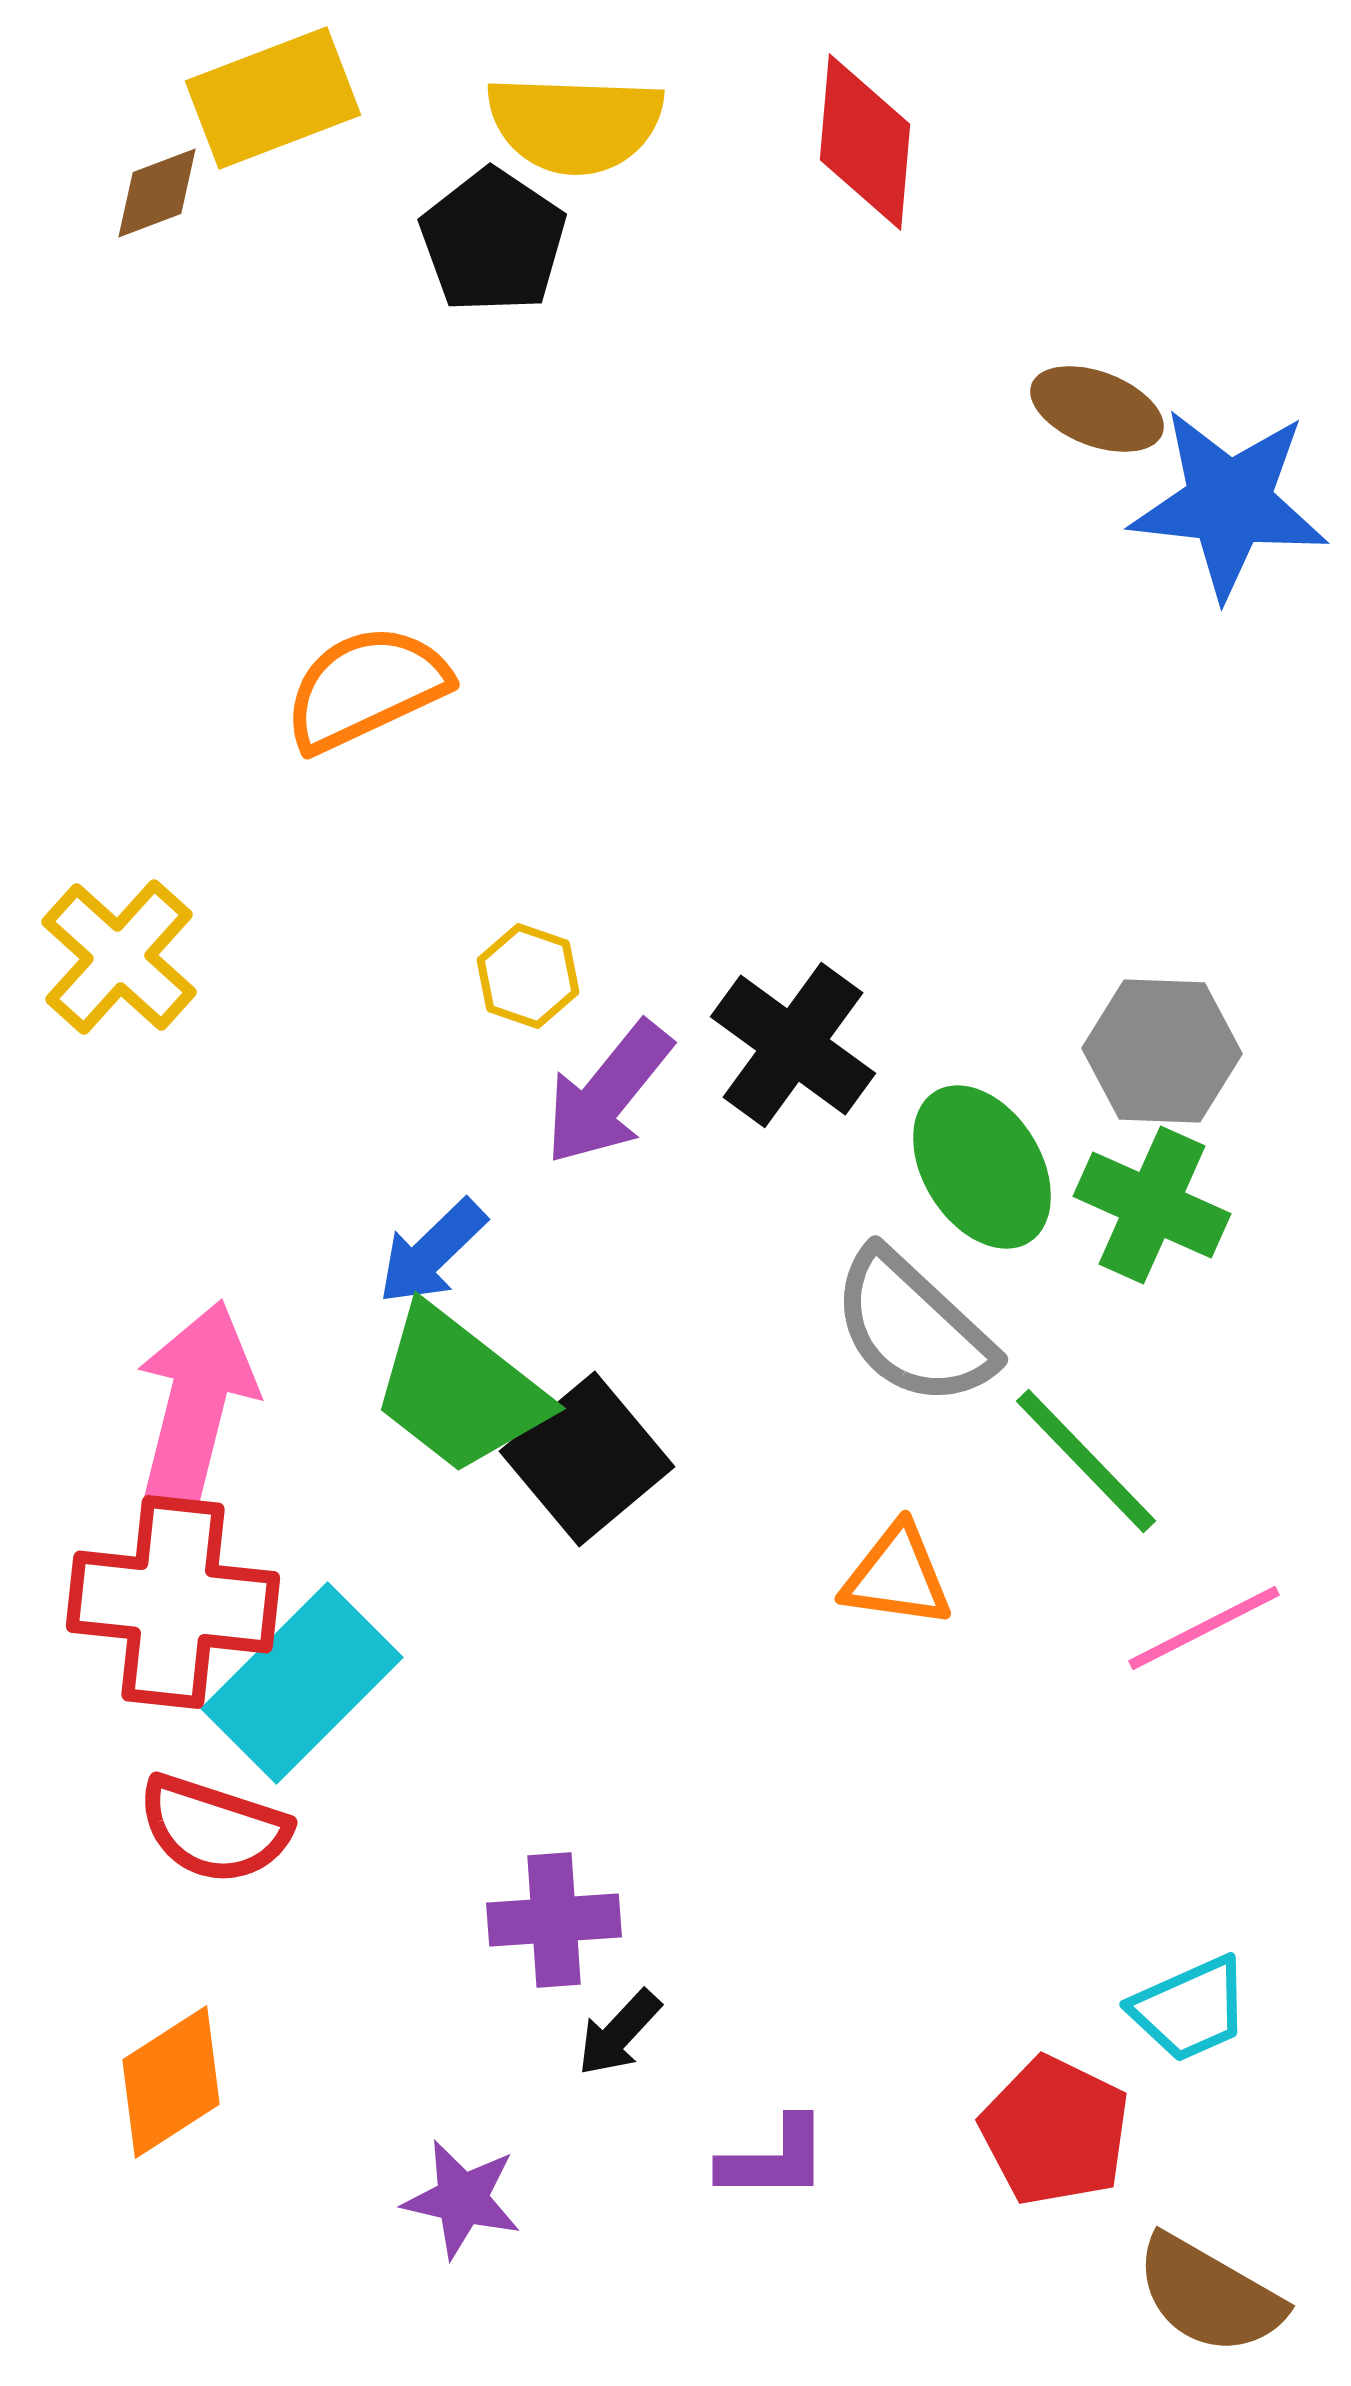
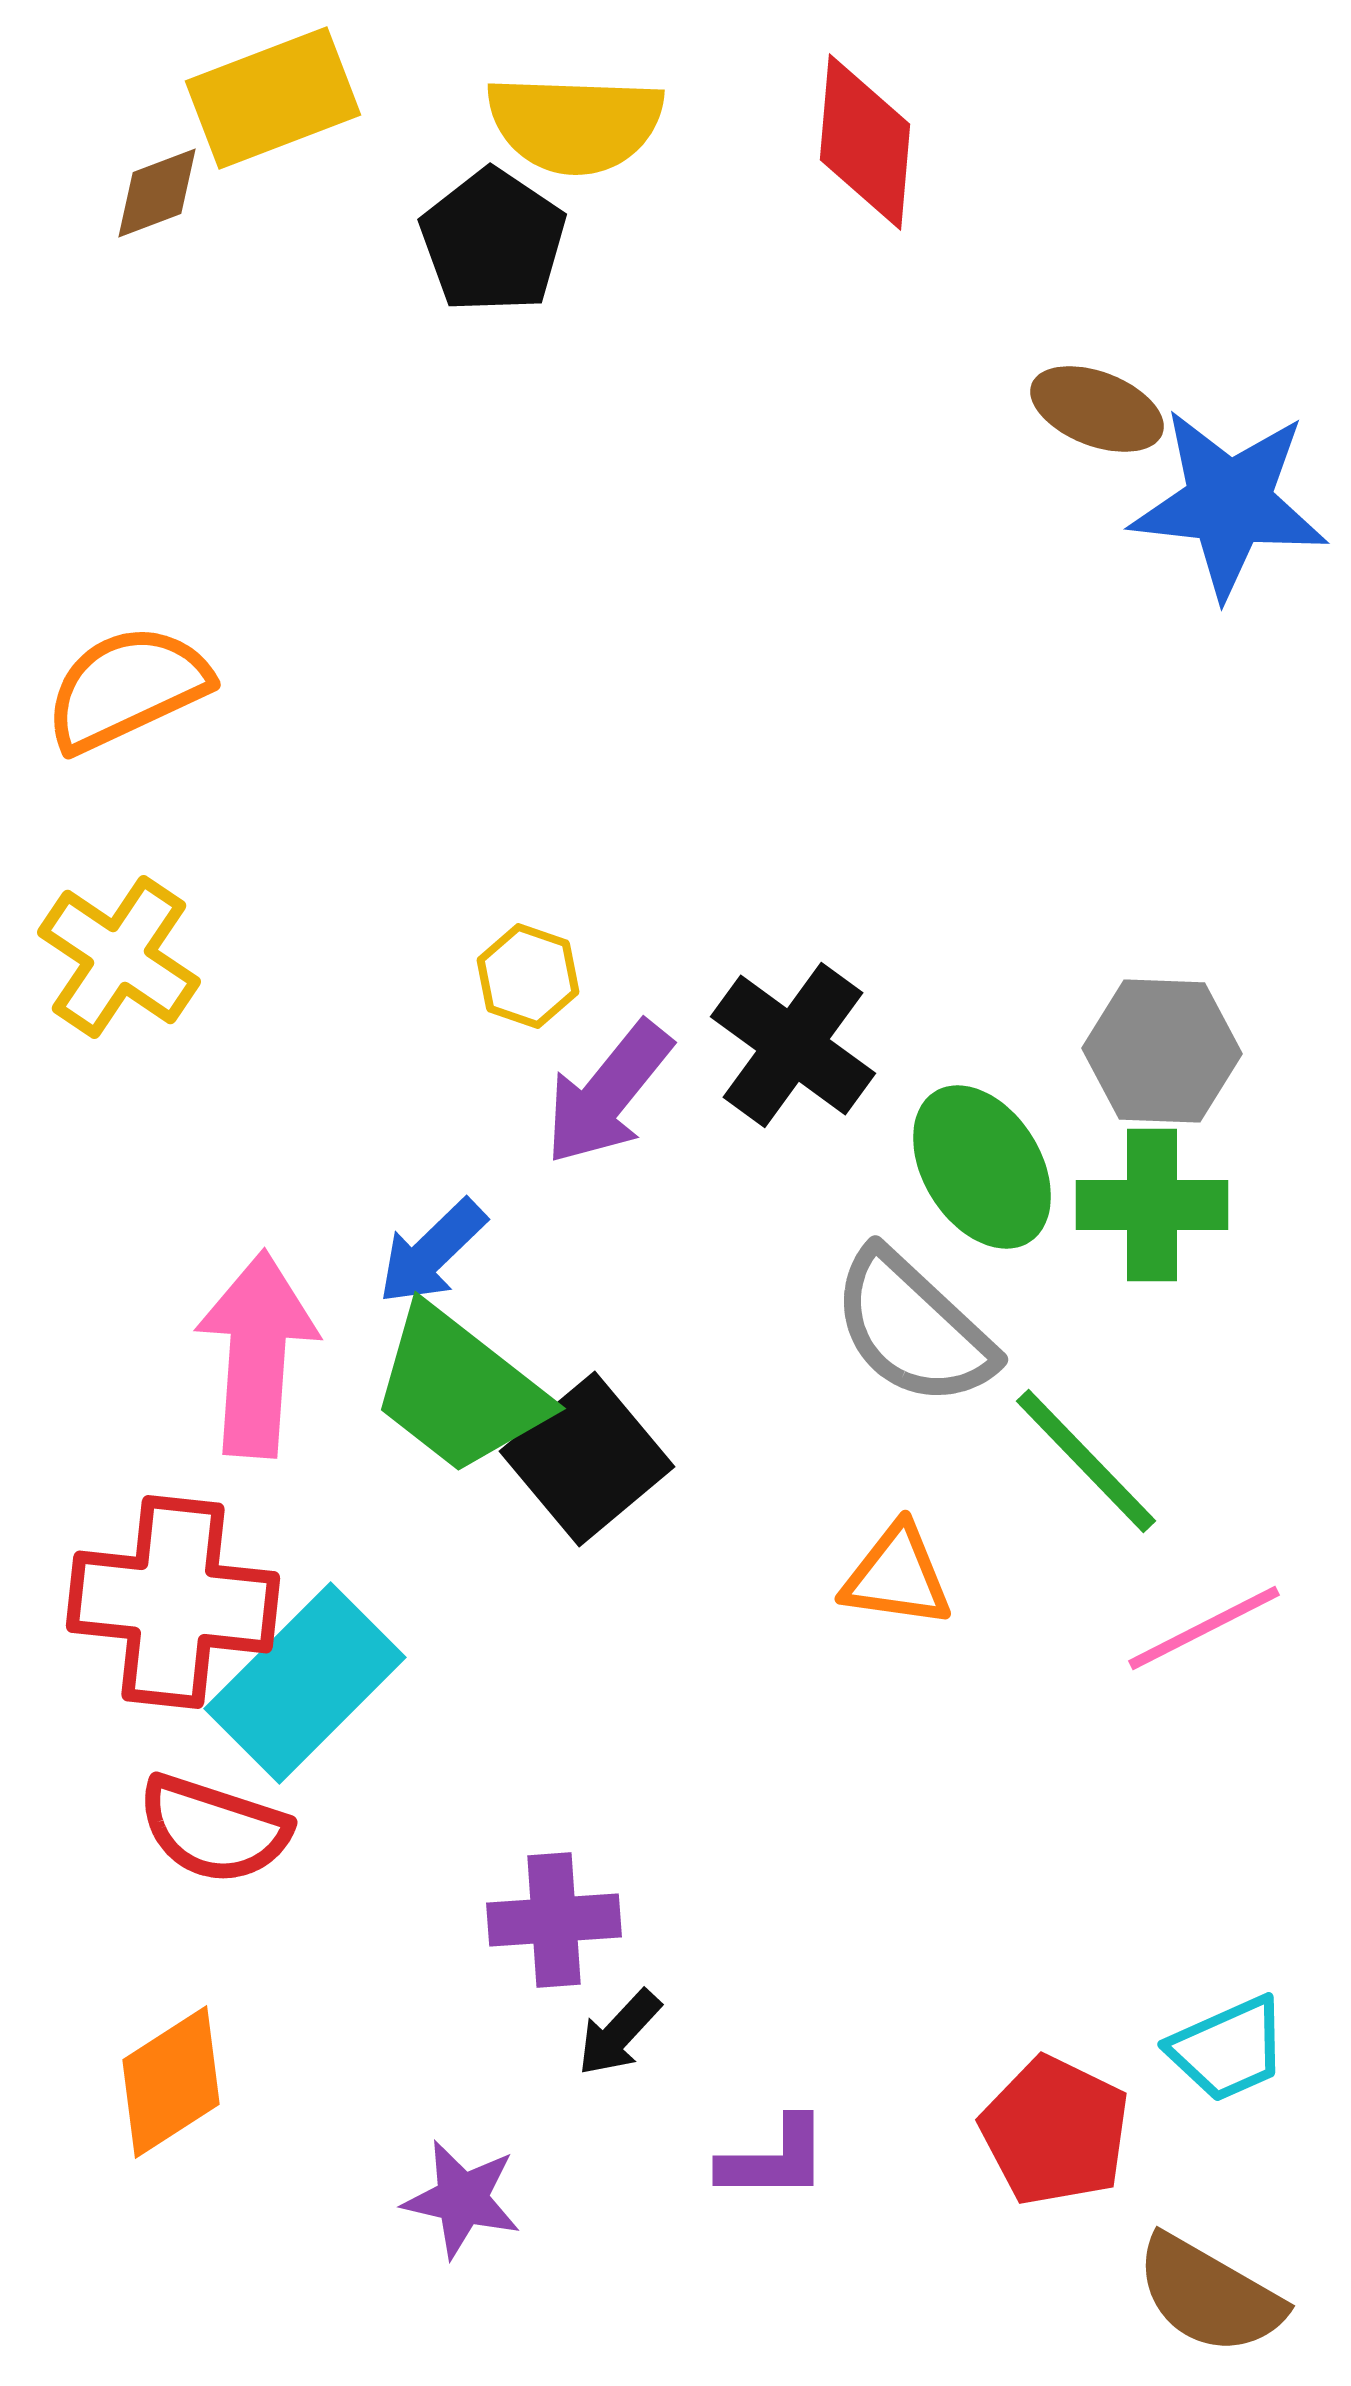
orange semicircle: moved 239 px left
yellow cross: rotated 8 degrees counterclockwise
green cross: rotated 24 degrees counterclockwise
pink arrow: moved 61 px right, 49 px up; rotated 10 degrees counterclockwise
cyan rectangle: moved 3 px right
cyan trapezoid: moved 38 px right, 40 px down
